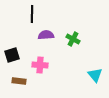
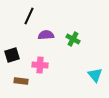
black line: moved 3 px left, 2 px down; rotated 24 degrees clockwise
brown rectangle: moved 2 px right
